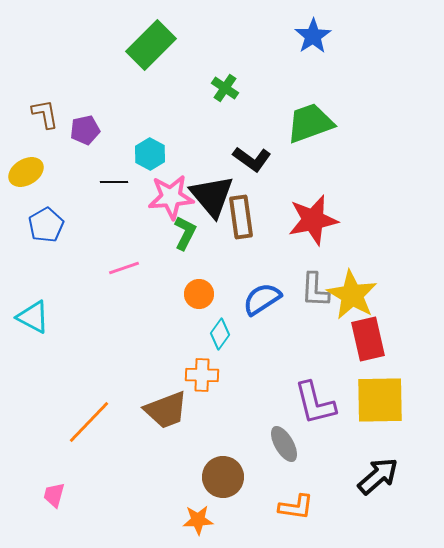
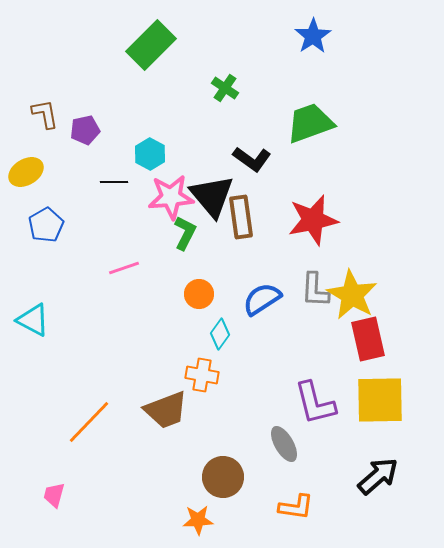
cyan triangle: moved 3 px down
orange cross: rotated 8 degrees clockwise
